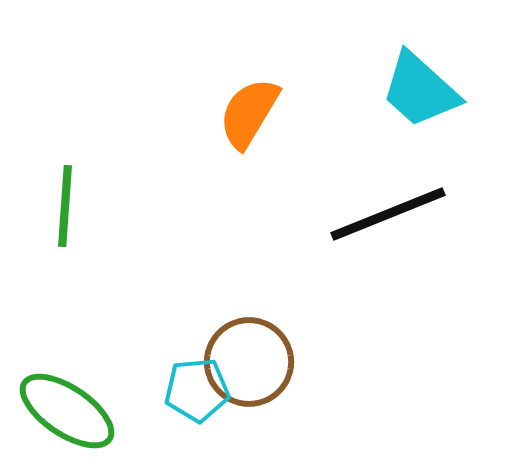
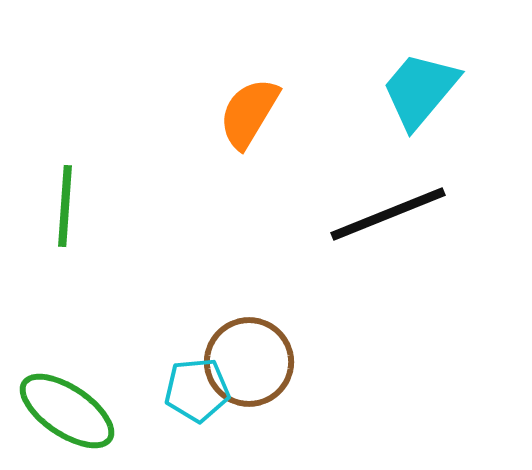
cyan trapezoid: rotated 88 degrees clockwise
